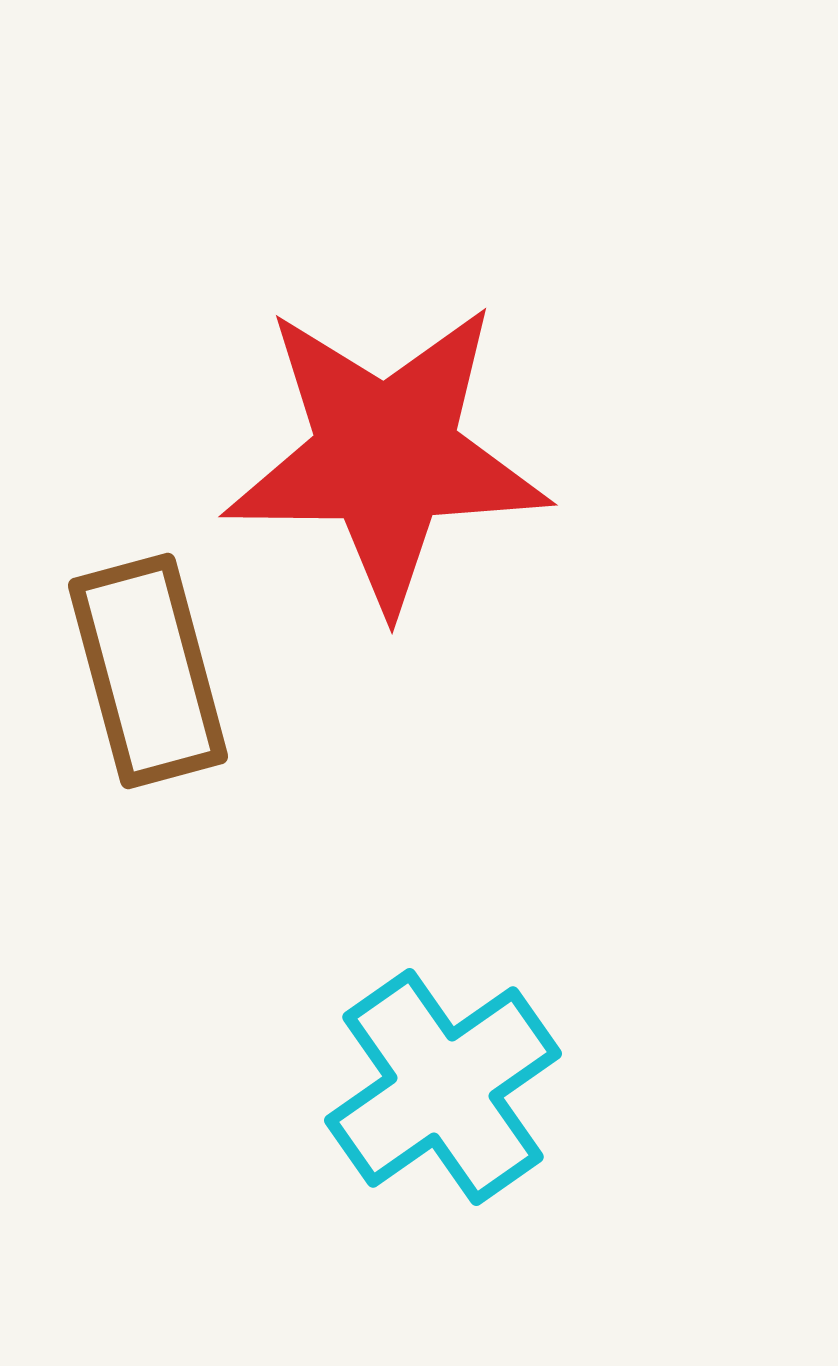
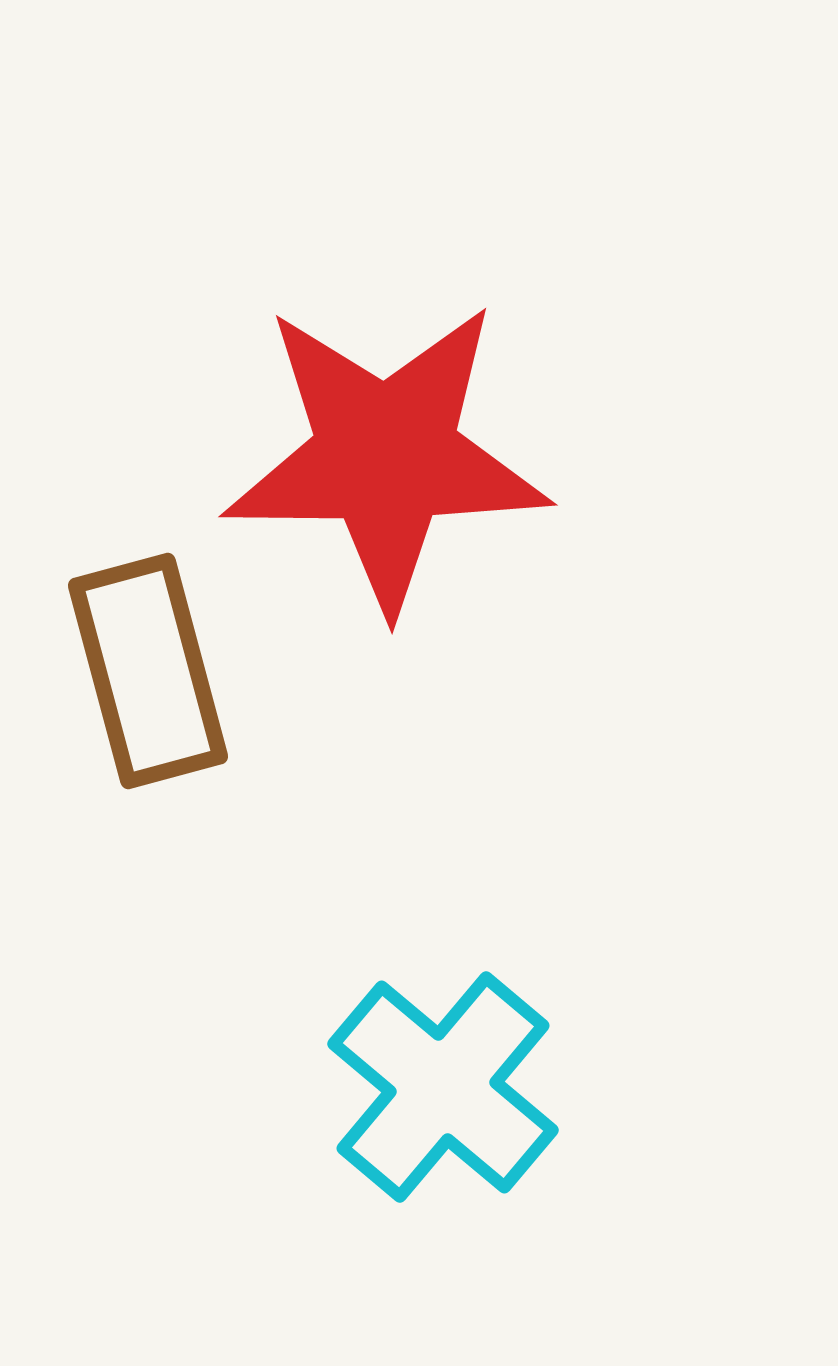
cyan cross: rotated 15 degrees counterclockwise
